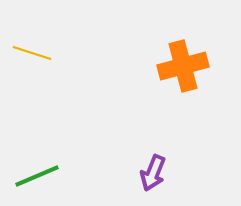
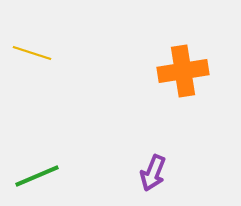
orange cross: moved 5 px down; rotated 6 degrees clockwise
